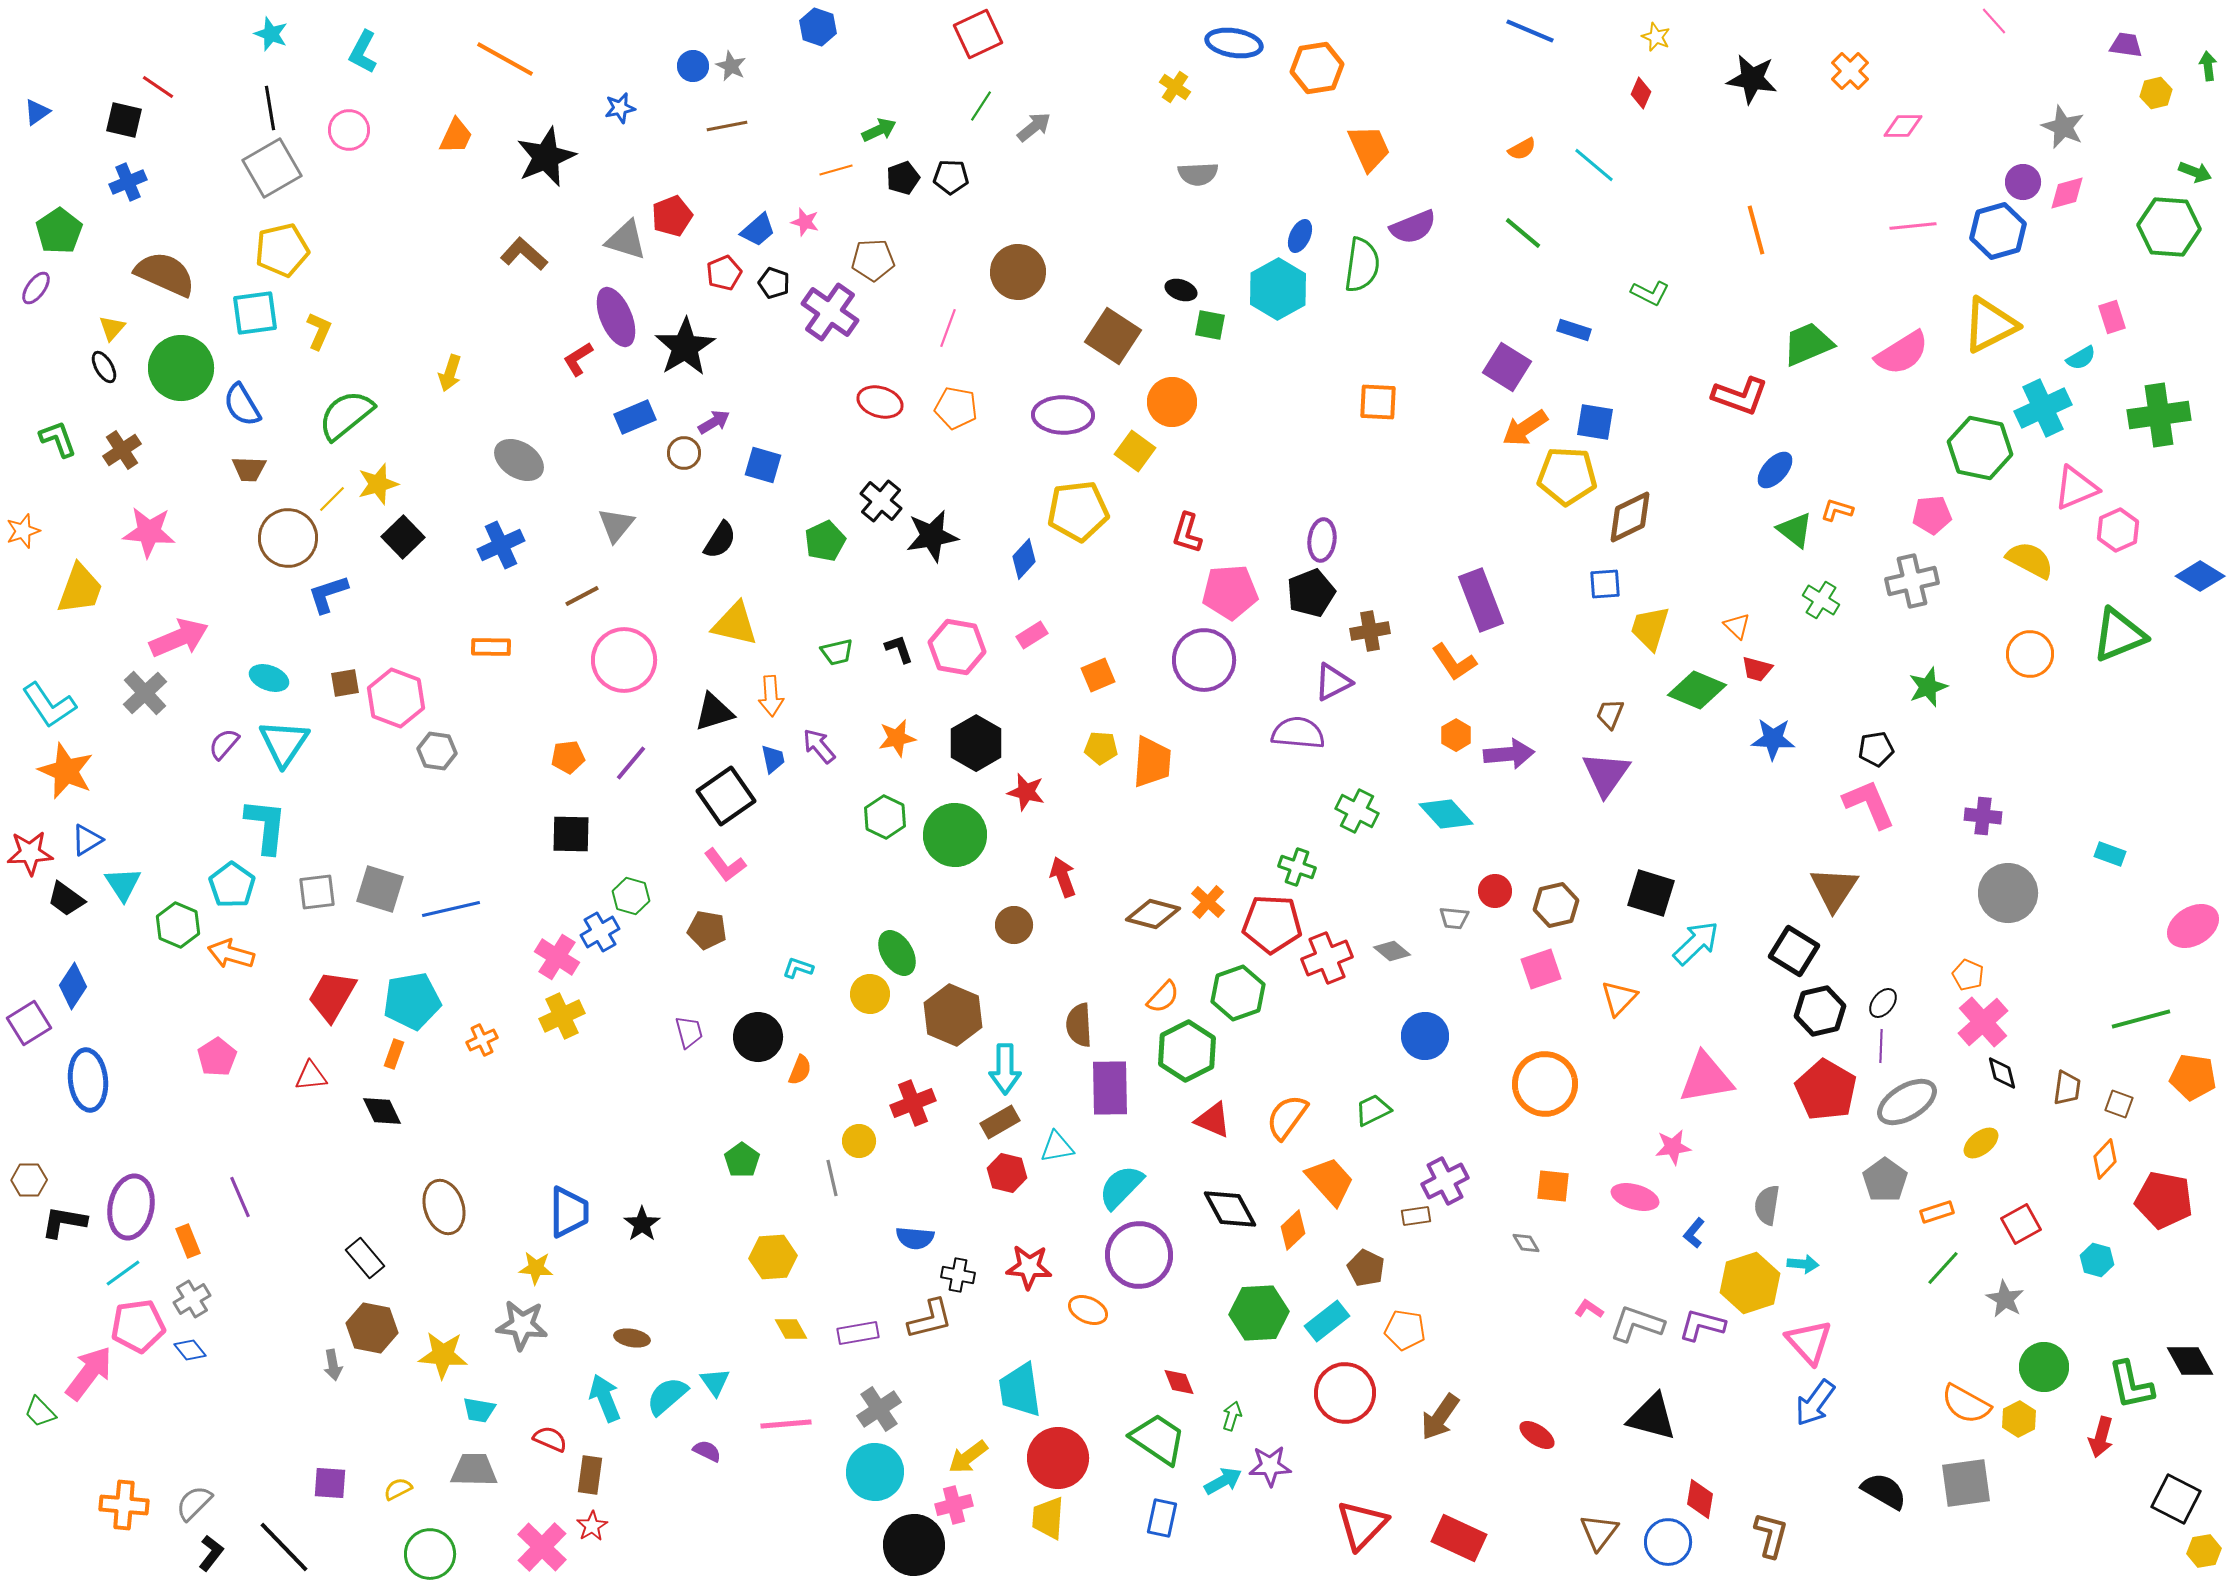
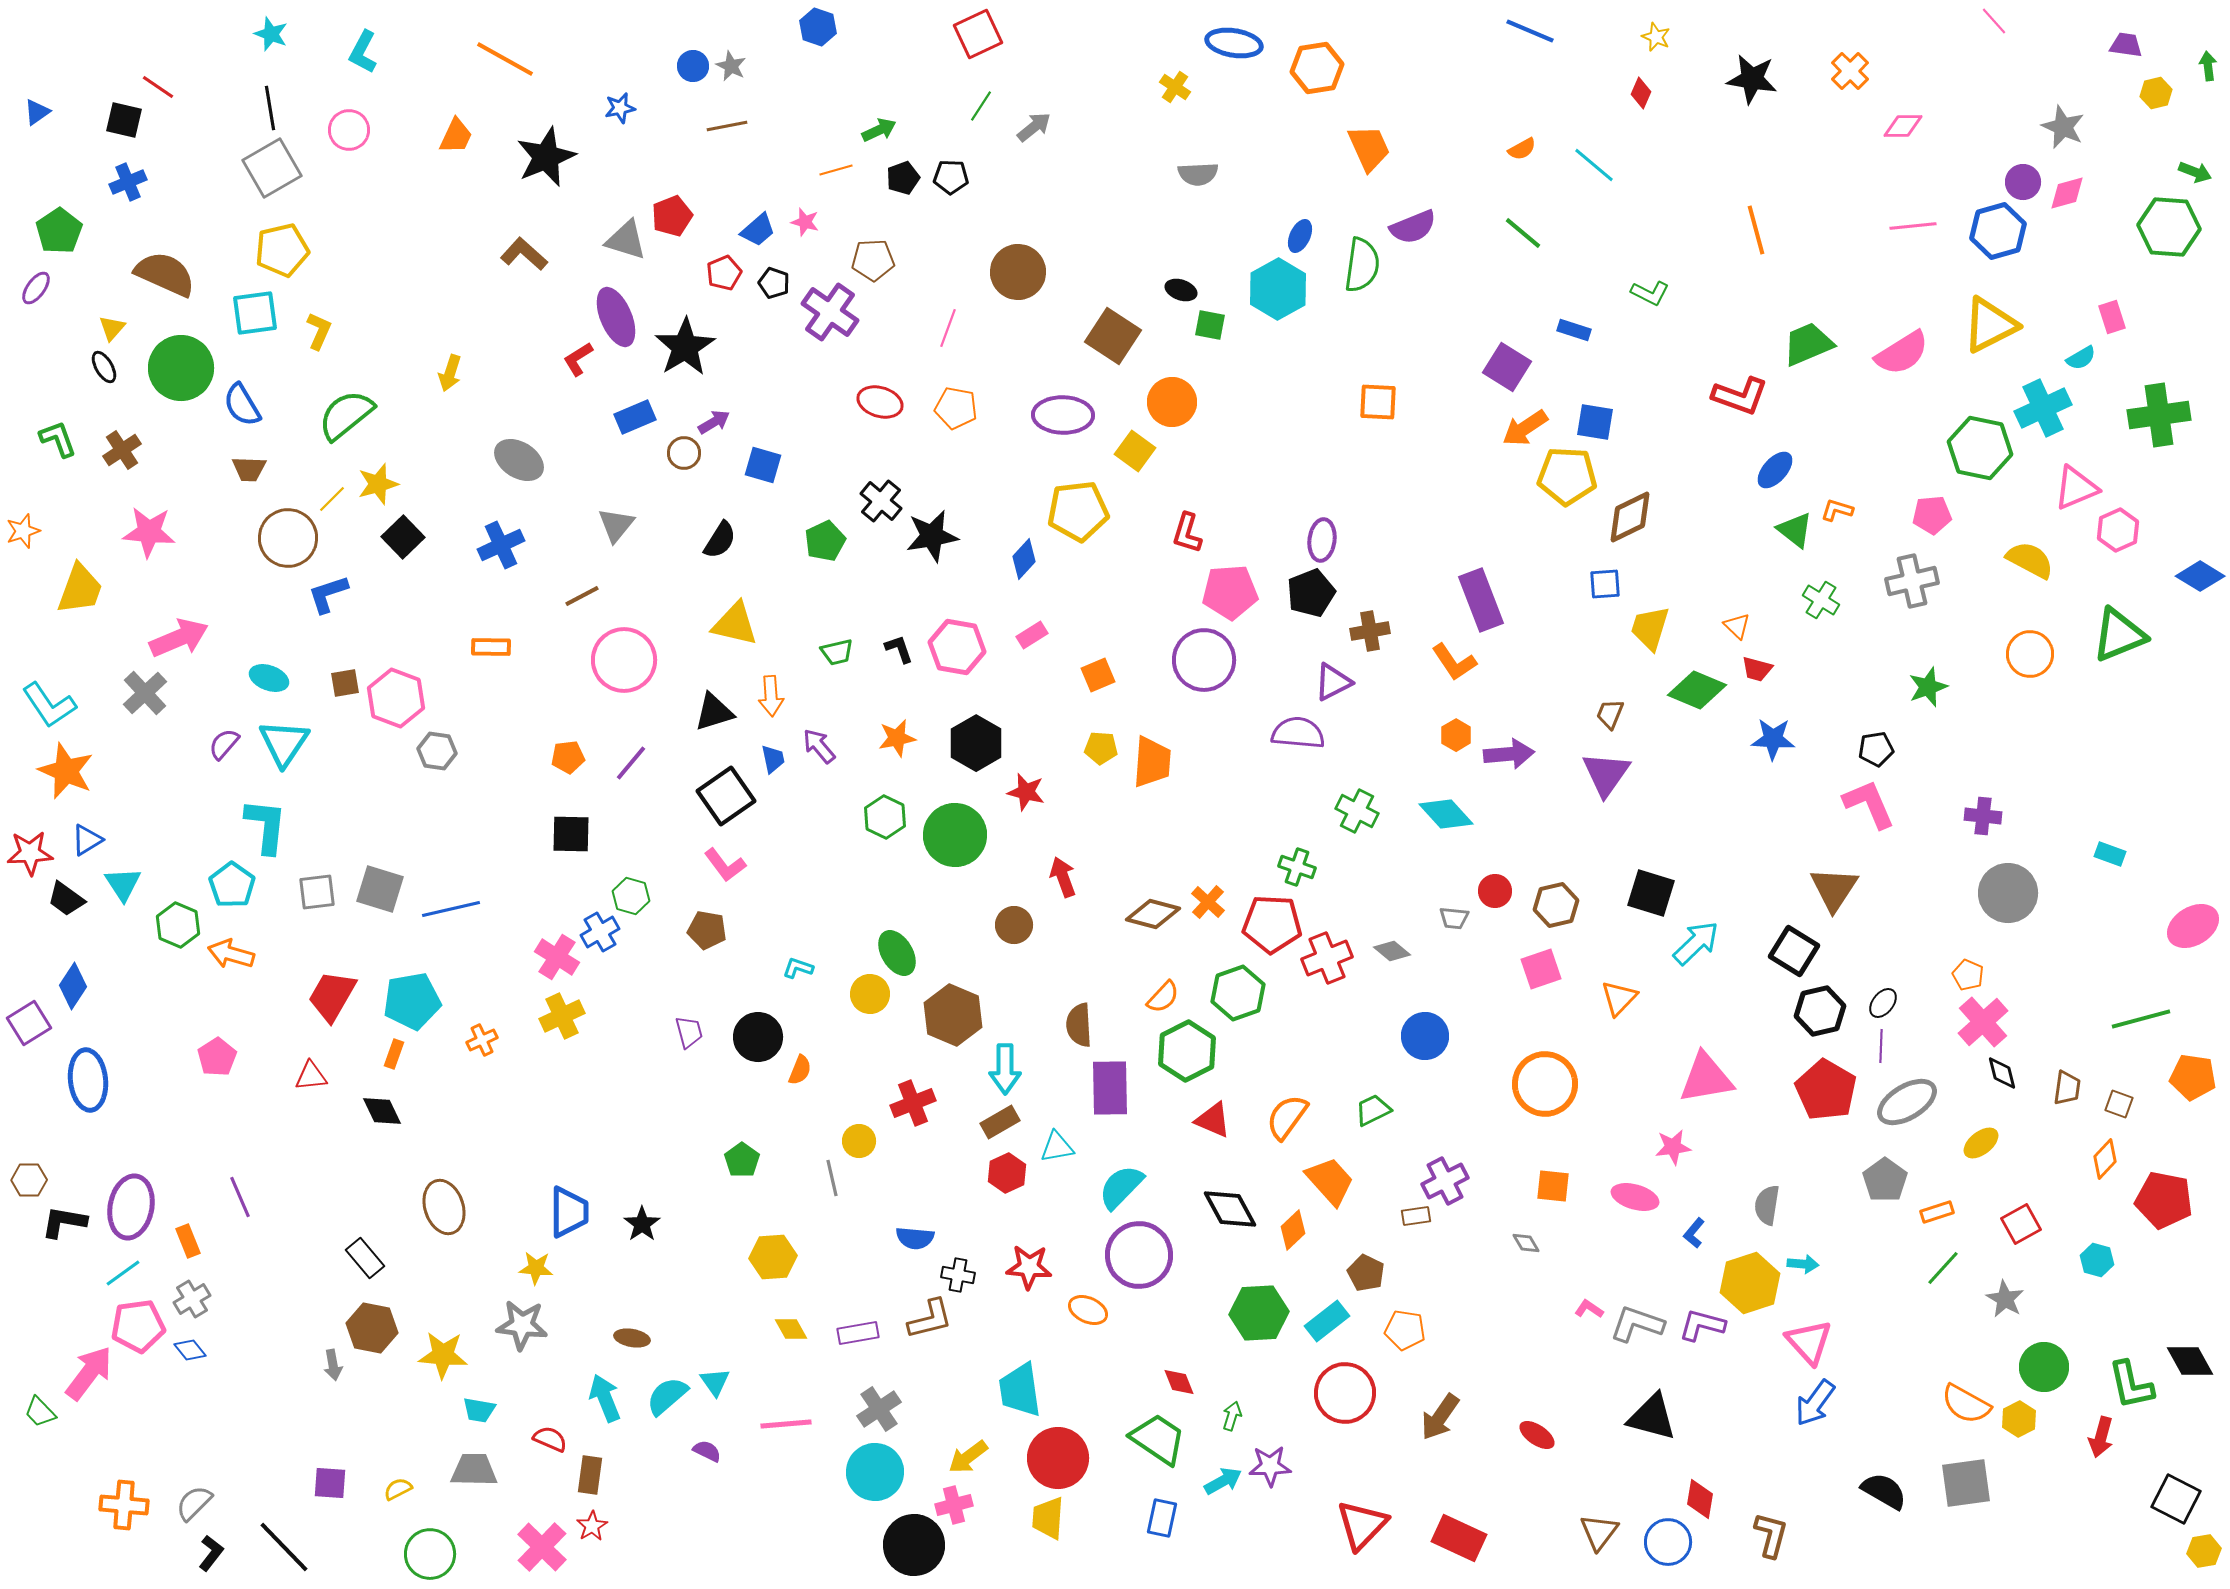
red hexagon at (1007, 1173): rotated 21 degrees clockwise
brown pentagon at (1366, 1268): moved 5 px down
